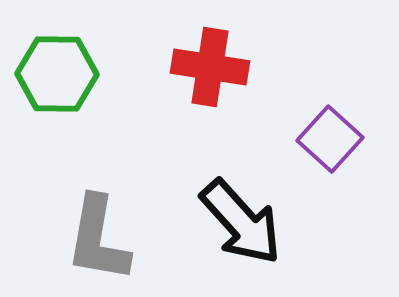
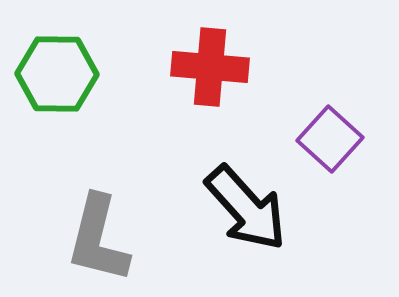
red cross: rotated 4 degrees counterclockwise
black arrow: moved 5 px right, 14 px up
gray L-shape: rotated 4 degrees clockwise
